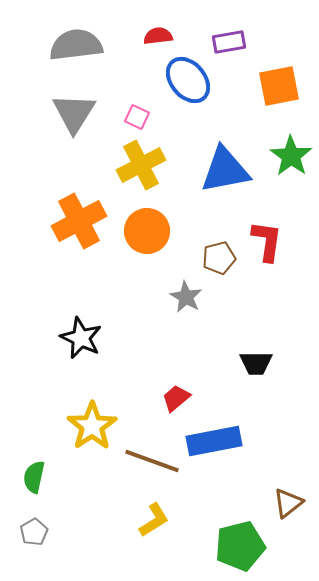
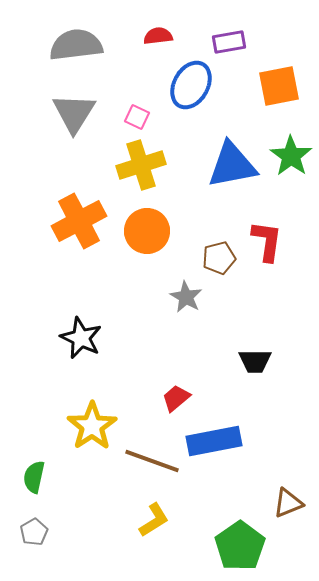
blue ellipse: moved 3 px right, 5 px down; rotated 69 degrees clockwise
yellow cross: rotated 9 degrees clockwise
blue triangle: moved 7 px right, 5 px up
black trapezoid: moved 1 px left, 2 px up
brown triangle: rotated 16 degrees clockwise
green pentagon: rotated 21 degrees counterclockwise
